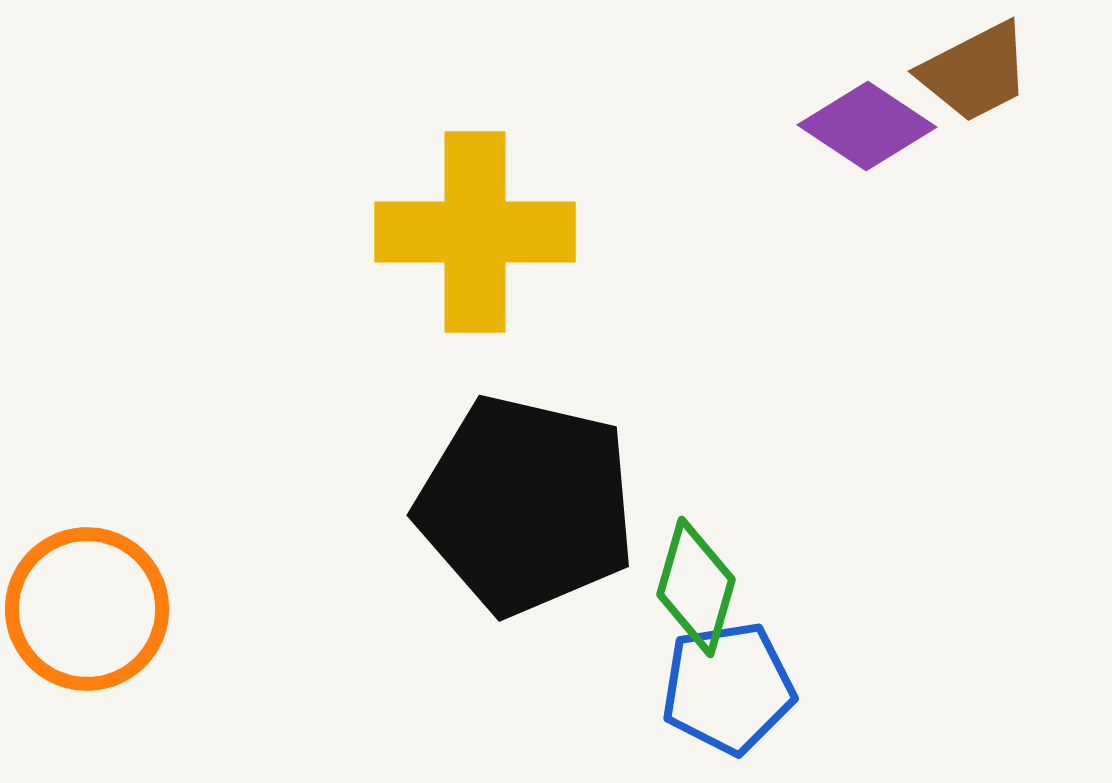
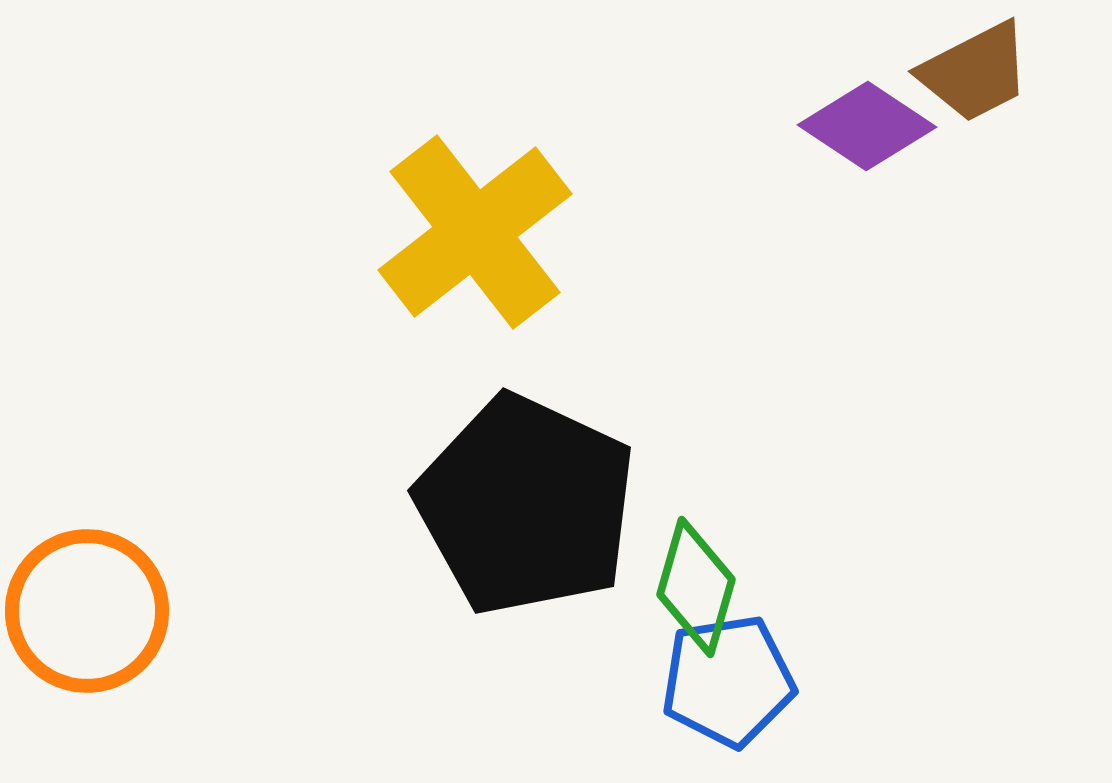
yellow cross: rotated 38 degrees counterclockwise
black pentagon: rotated 12 degrees clockwise
orange circle: moved 2 px down
blue pentagon: moved 7 px up
